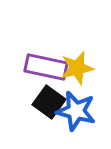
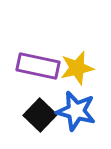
purple rectangle: moved 8 px left, 1 px up
black square: moved 9 px left, 13 px down; rotated 8 degrees clockwise
